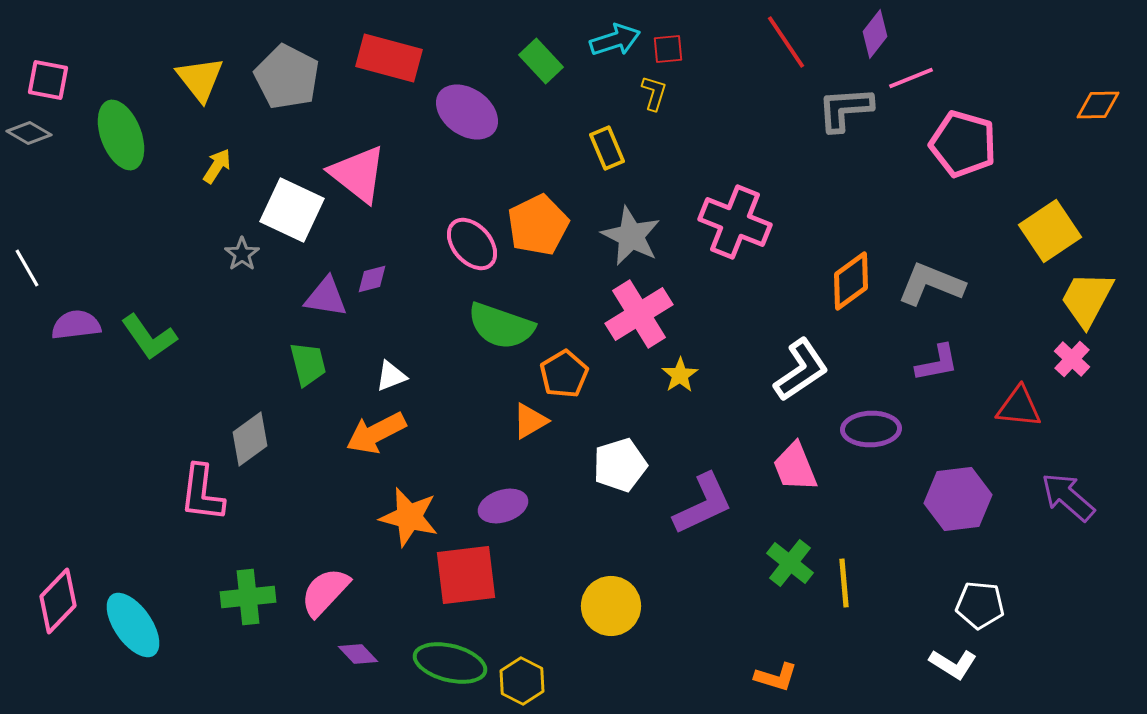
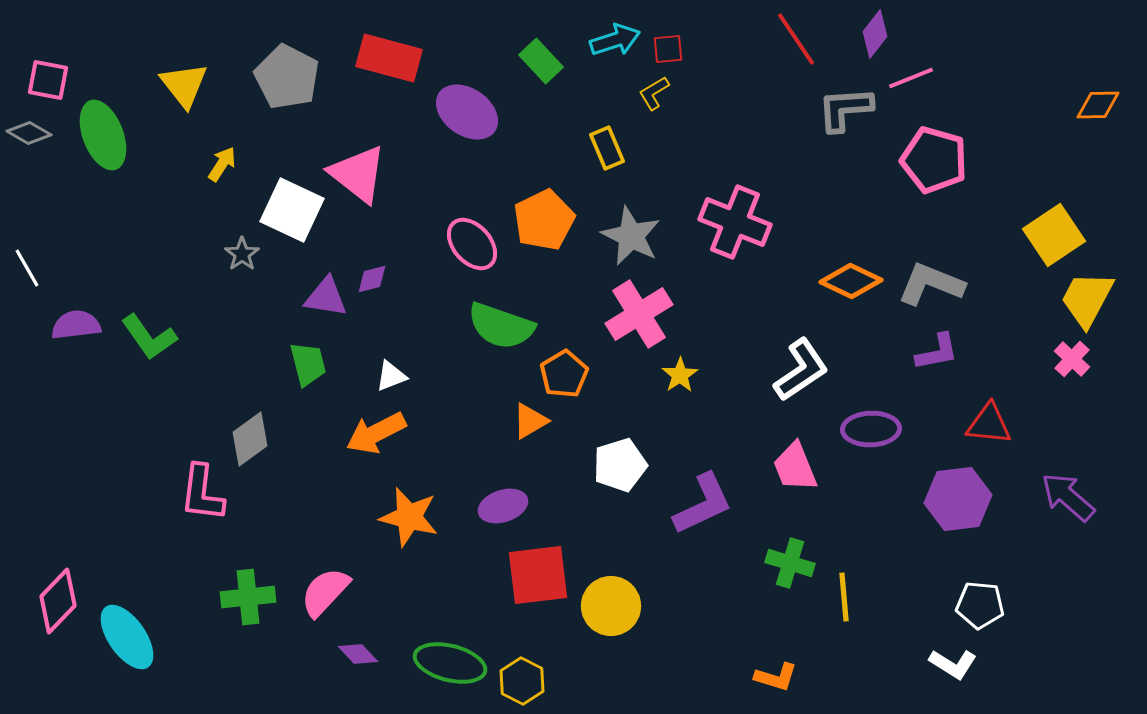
red line at (786, 42): moved 10 px right, 3 px up
yellow triangle at (200, 79): moved 16 px left, 6 px down
yellow L-shape at (654, 93): rotated 138 degrees counterclockwise
green ellipse at (121, 135): moved 18 px left
pink pentagon at (963, 144): moved 29 px left, 16 px down
yellow arrow at (217, 166): moved 5 px right, 2 px up
orange pentagon at (538, 225): moved 6 px right, 5 px up
yellow square at (1050, 231): moved 4 px right, 4 px down
orange diamond at (851, 281): rotated 62 degrees clockwise
purple L-shape at (937, 363): moved 11 px up
red triangle at (1019, 407): moved 30 px left, 17 px down
green cross at (790, 563): rotated 21 degrees counterclockwise
red square at (466, 575): moved 72 px right
yellow line at (844, 583): moved 14 px down
cyan ellipse at (133, 625): moved 6 px left, 12 px down
